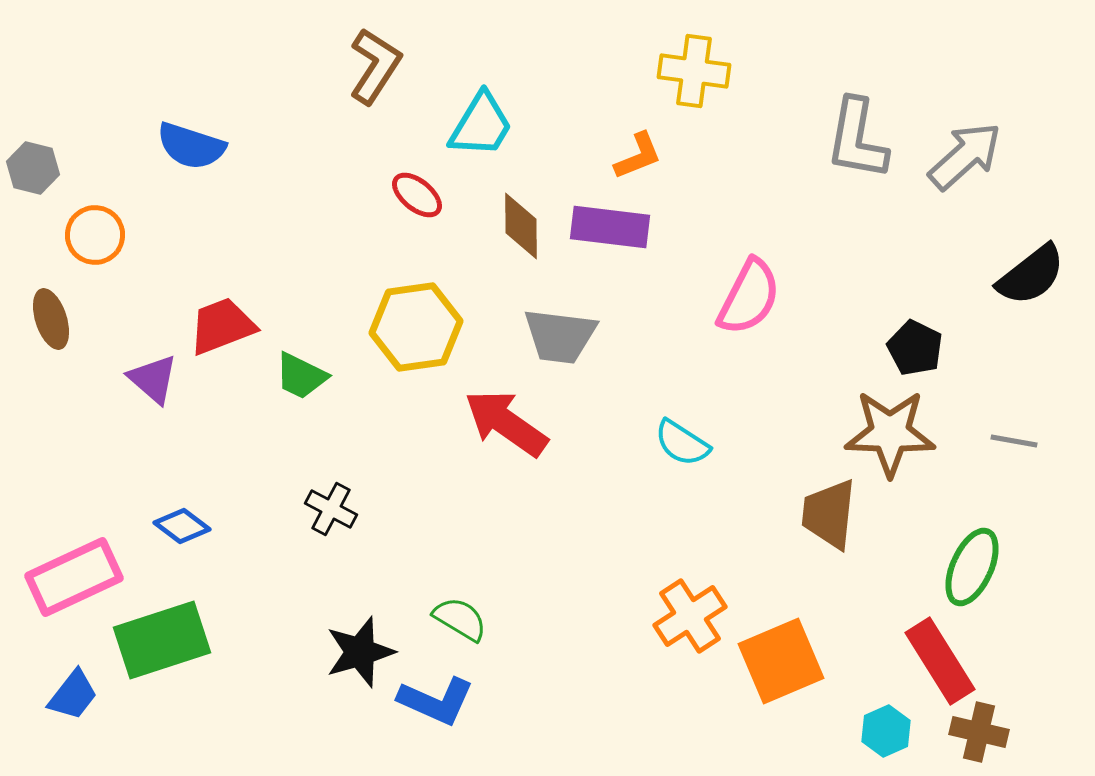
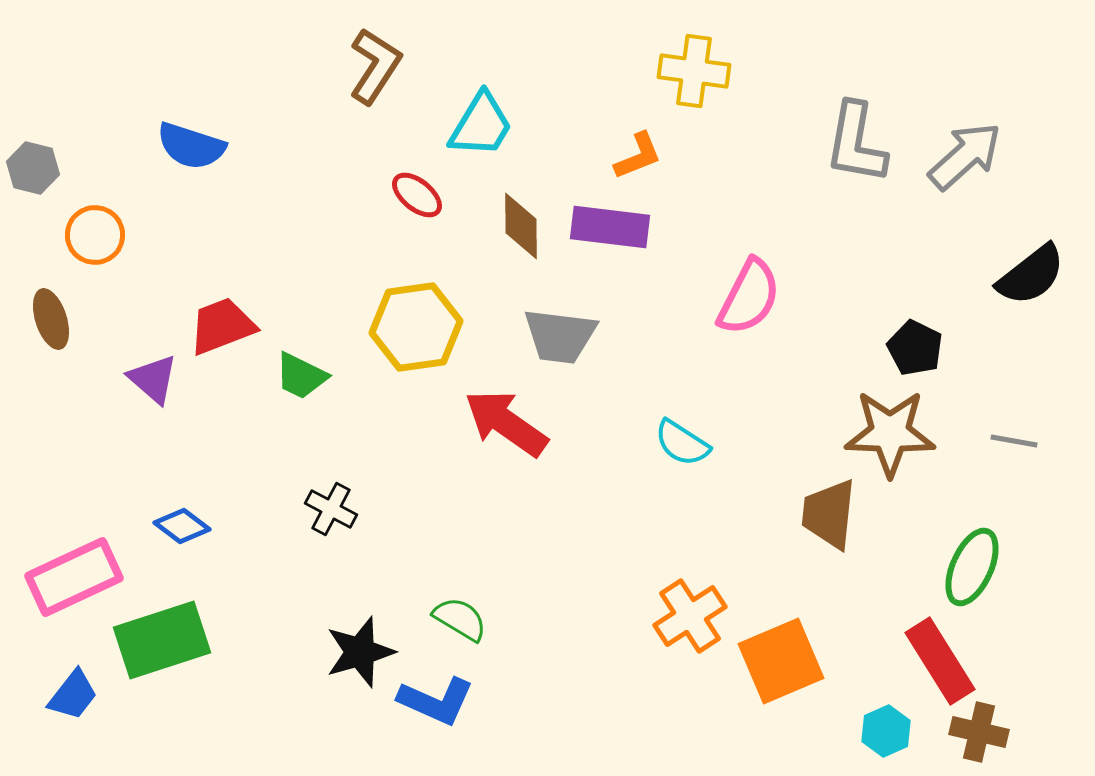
gray L-shape: moved 1 px left, 4 px down
